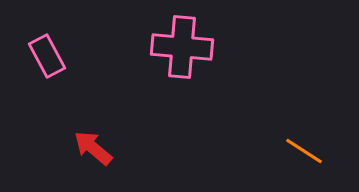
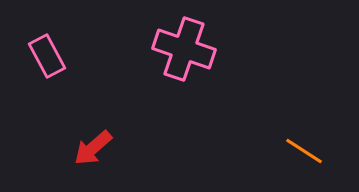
pink cross: moved 2 px right, 2 px down; rotated 14 degrees clockwise
red arrow: rotated 81 degrees counterclockwise
